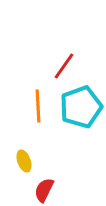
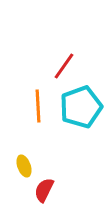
yellow ellipse: moved 5 px down
